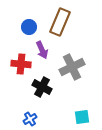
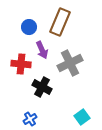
gray cross: moved 2 px left, 4 px up
cyan square: rotated 28 degrees counterclockwise
